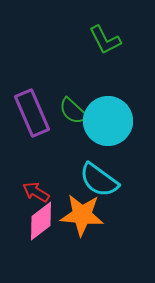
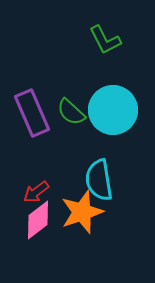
green semicircle: moved 2 px left, 1 px down
cyan circle: moved 5 px right, 11 px up
cyan semicircle: rotated 45 degrees clockwise
red arrow: rotated 68 degrees counterclockwise
orange star: moved 3 px up; rotated 24 degrees counterclockwise
pink diamond: moved 3 px left, 1 px up
